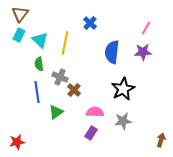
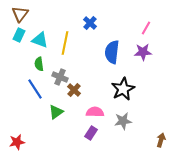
cyan triangle: rotated 24 degrees counterclockwise
blue line: moved 2 px left, 3 px up; rotated 25 degrees counterclockwise
